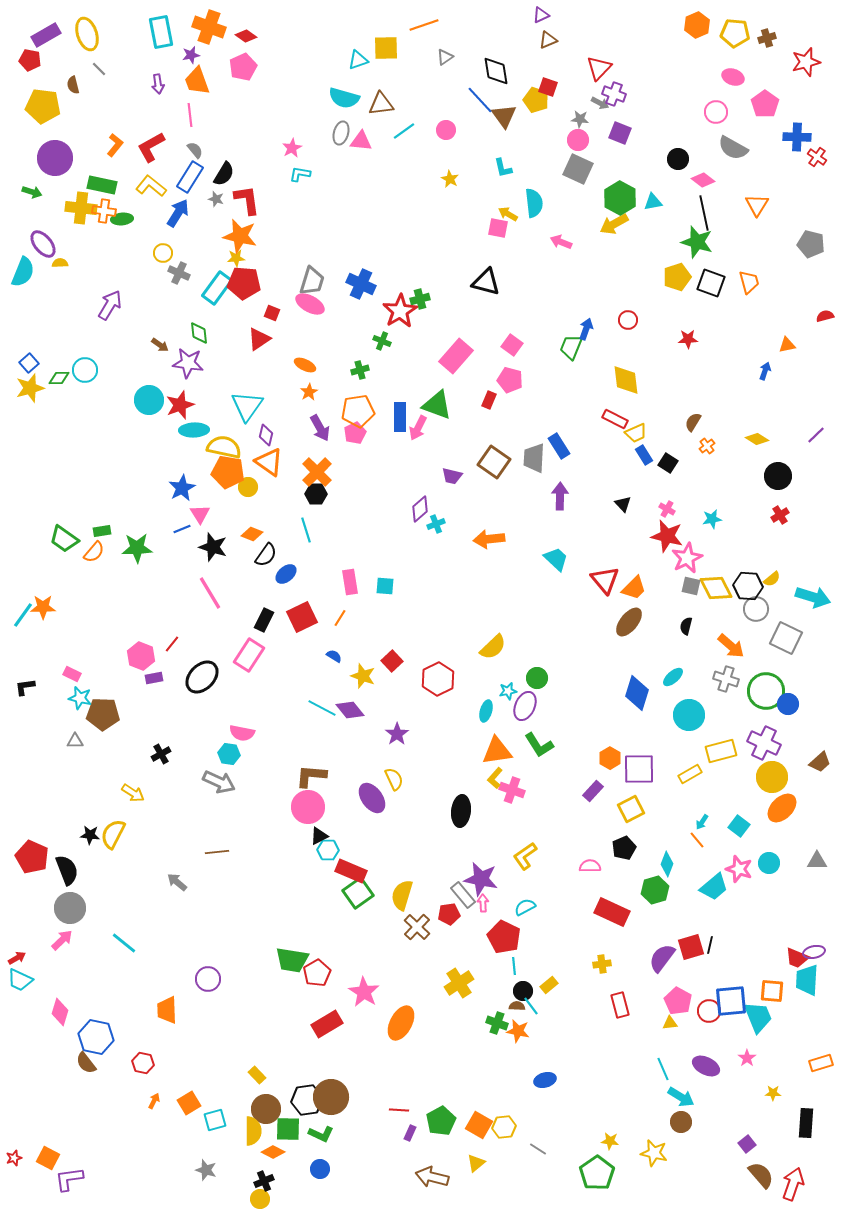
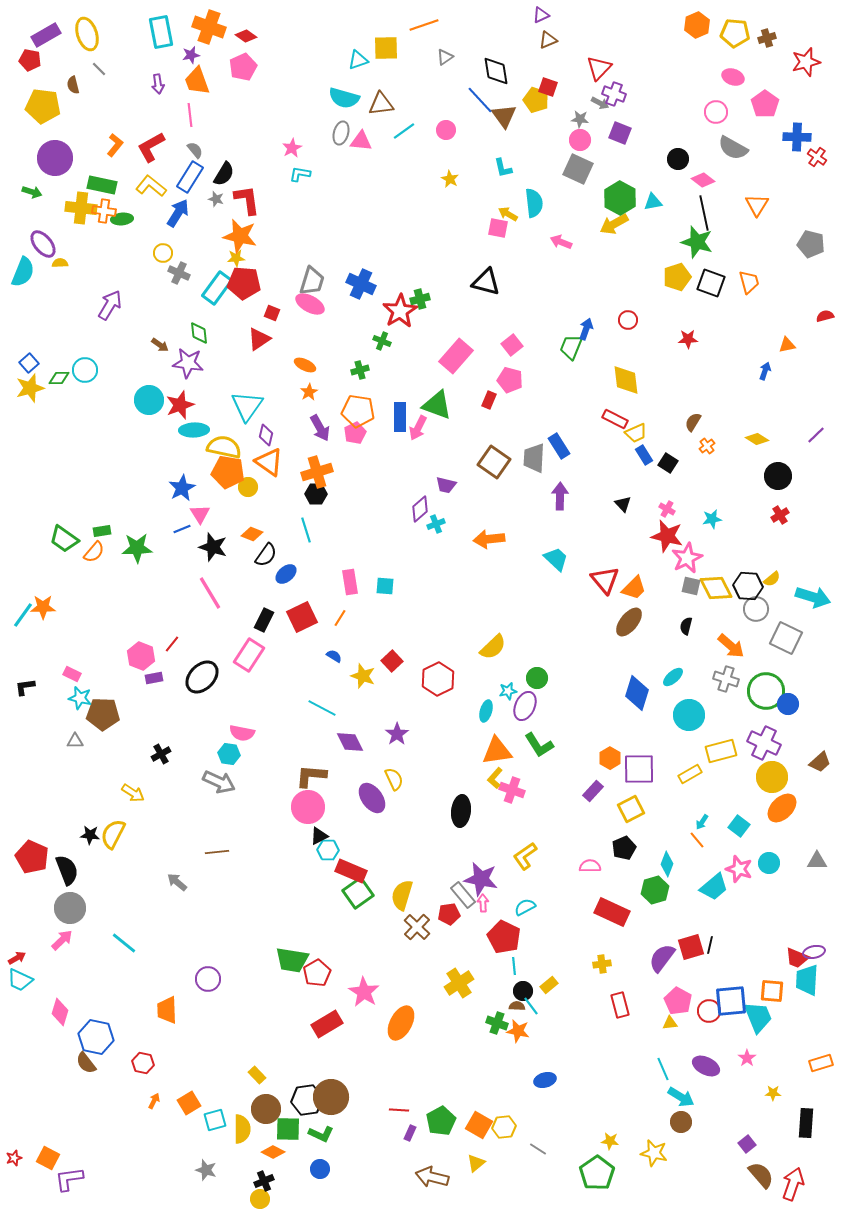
pink circle at (578, 140): moved 2 px right
pink square at (512, 345): rotated 15 degrees clockwise
orange pentagon at (358, 411): rotated 16 degrees clockwise
orange cross at (317, 472): rotated 28 degrees clockwise
purple trapezoid at (452, 476): moved 6 px left, 9 px down
purple diamond at (350, 710): moved 32 px down; rotated 12 degrees clockwise
yellow semicircle at (253, 1131): moved 11 px left, 2 px up
